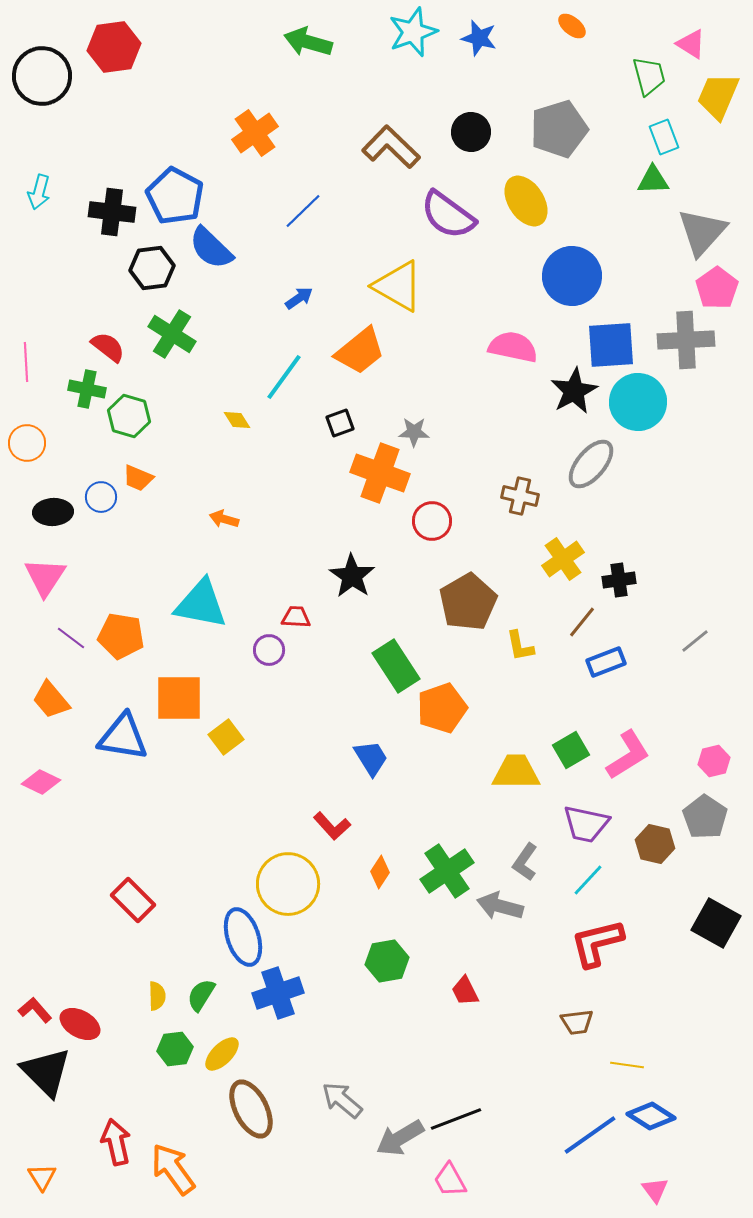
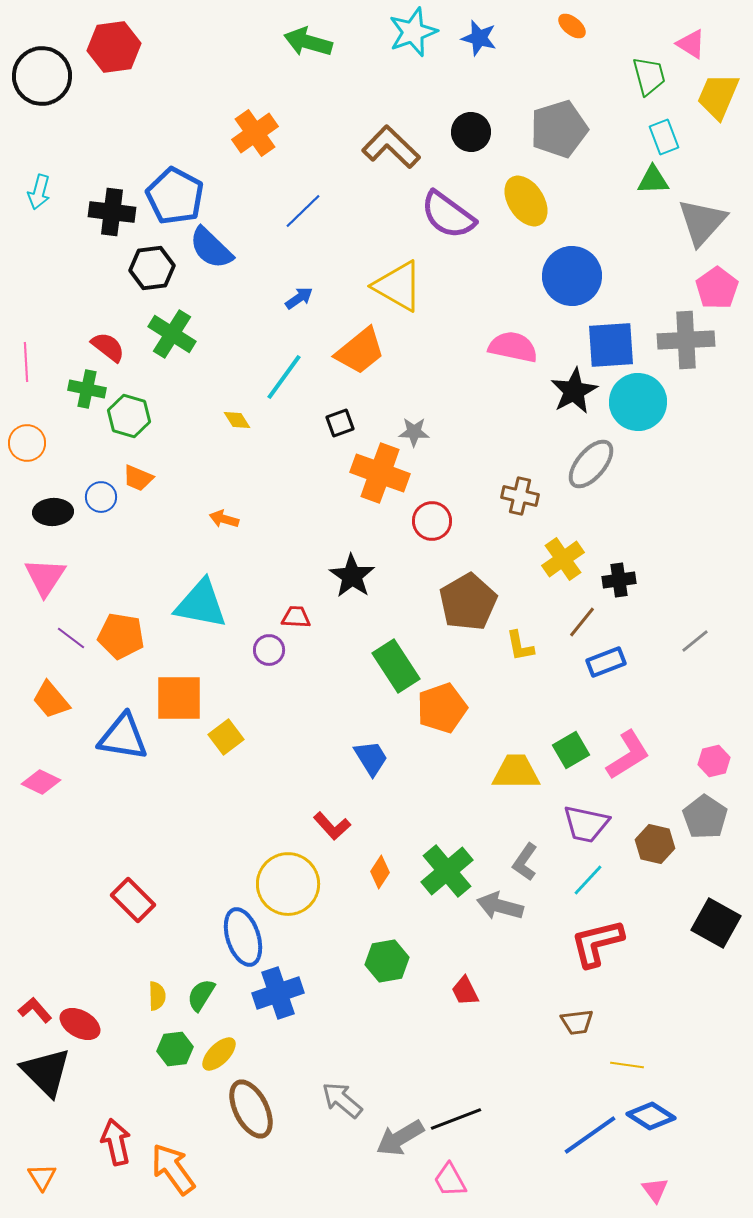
gray triangle at (702, 232): moved 10 px up
green cross at (447, 871): rotated 6 degrees counterclockwise
yellow ellipse at (222, 1054): moved 3 px left
